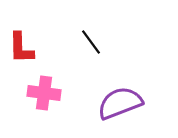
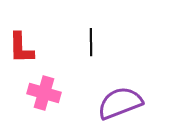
black line: rotated 36 degrees clockwise
pink cross: rotated 8 degrees clockwise
